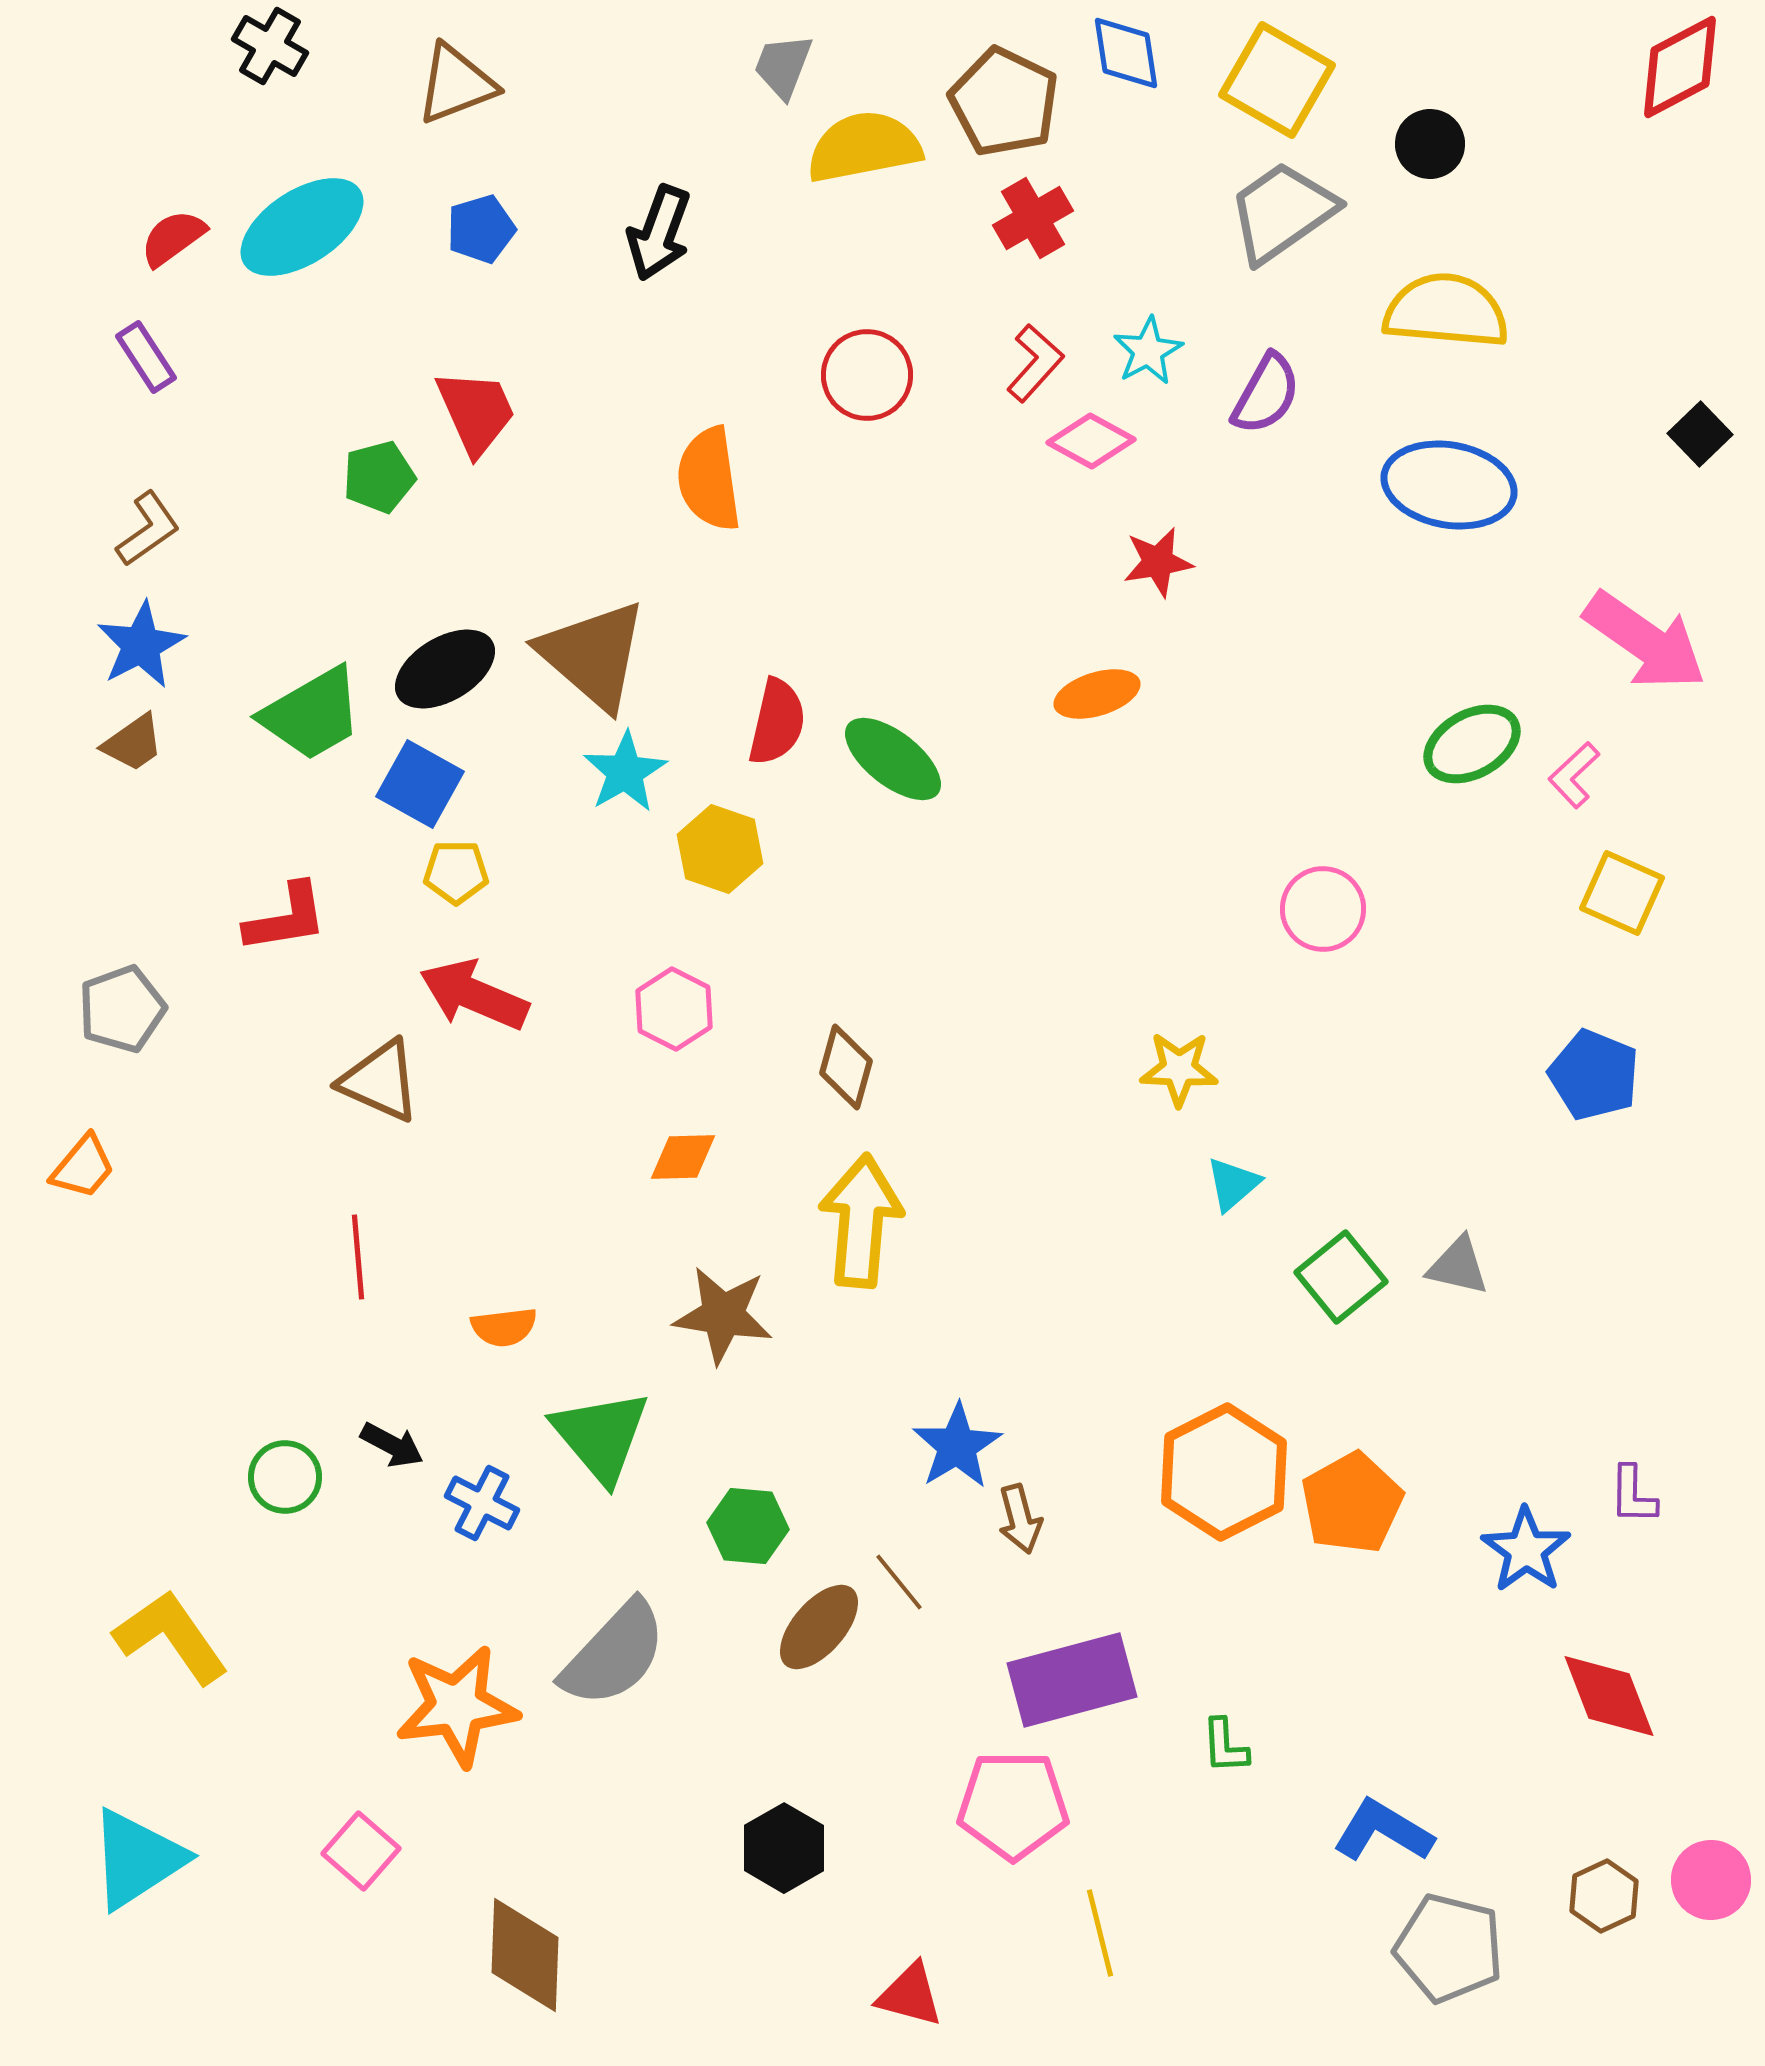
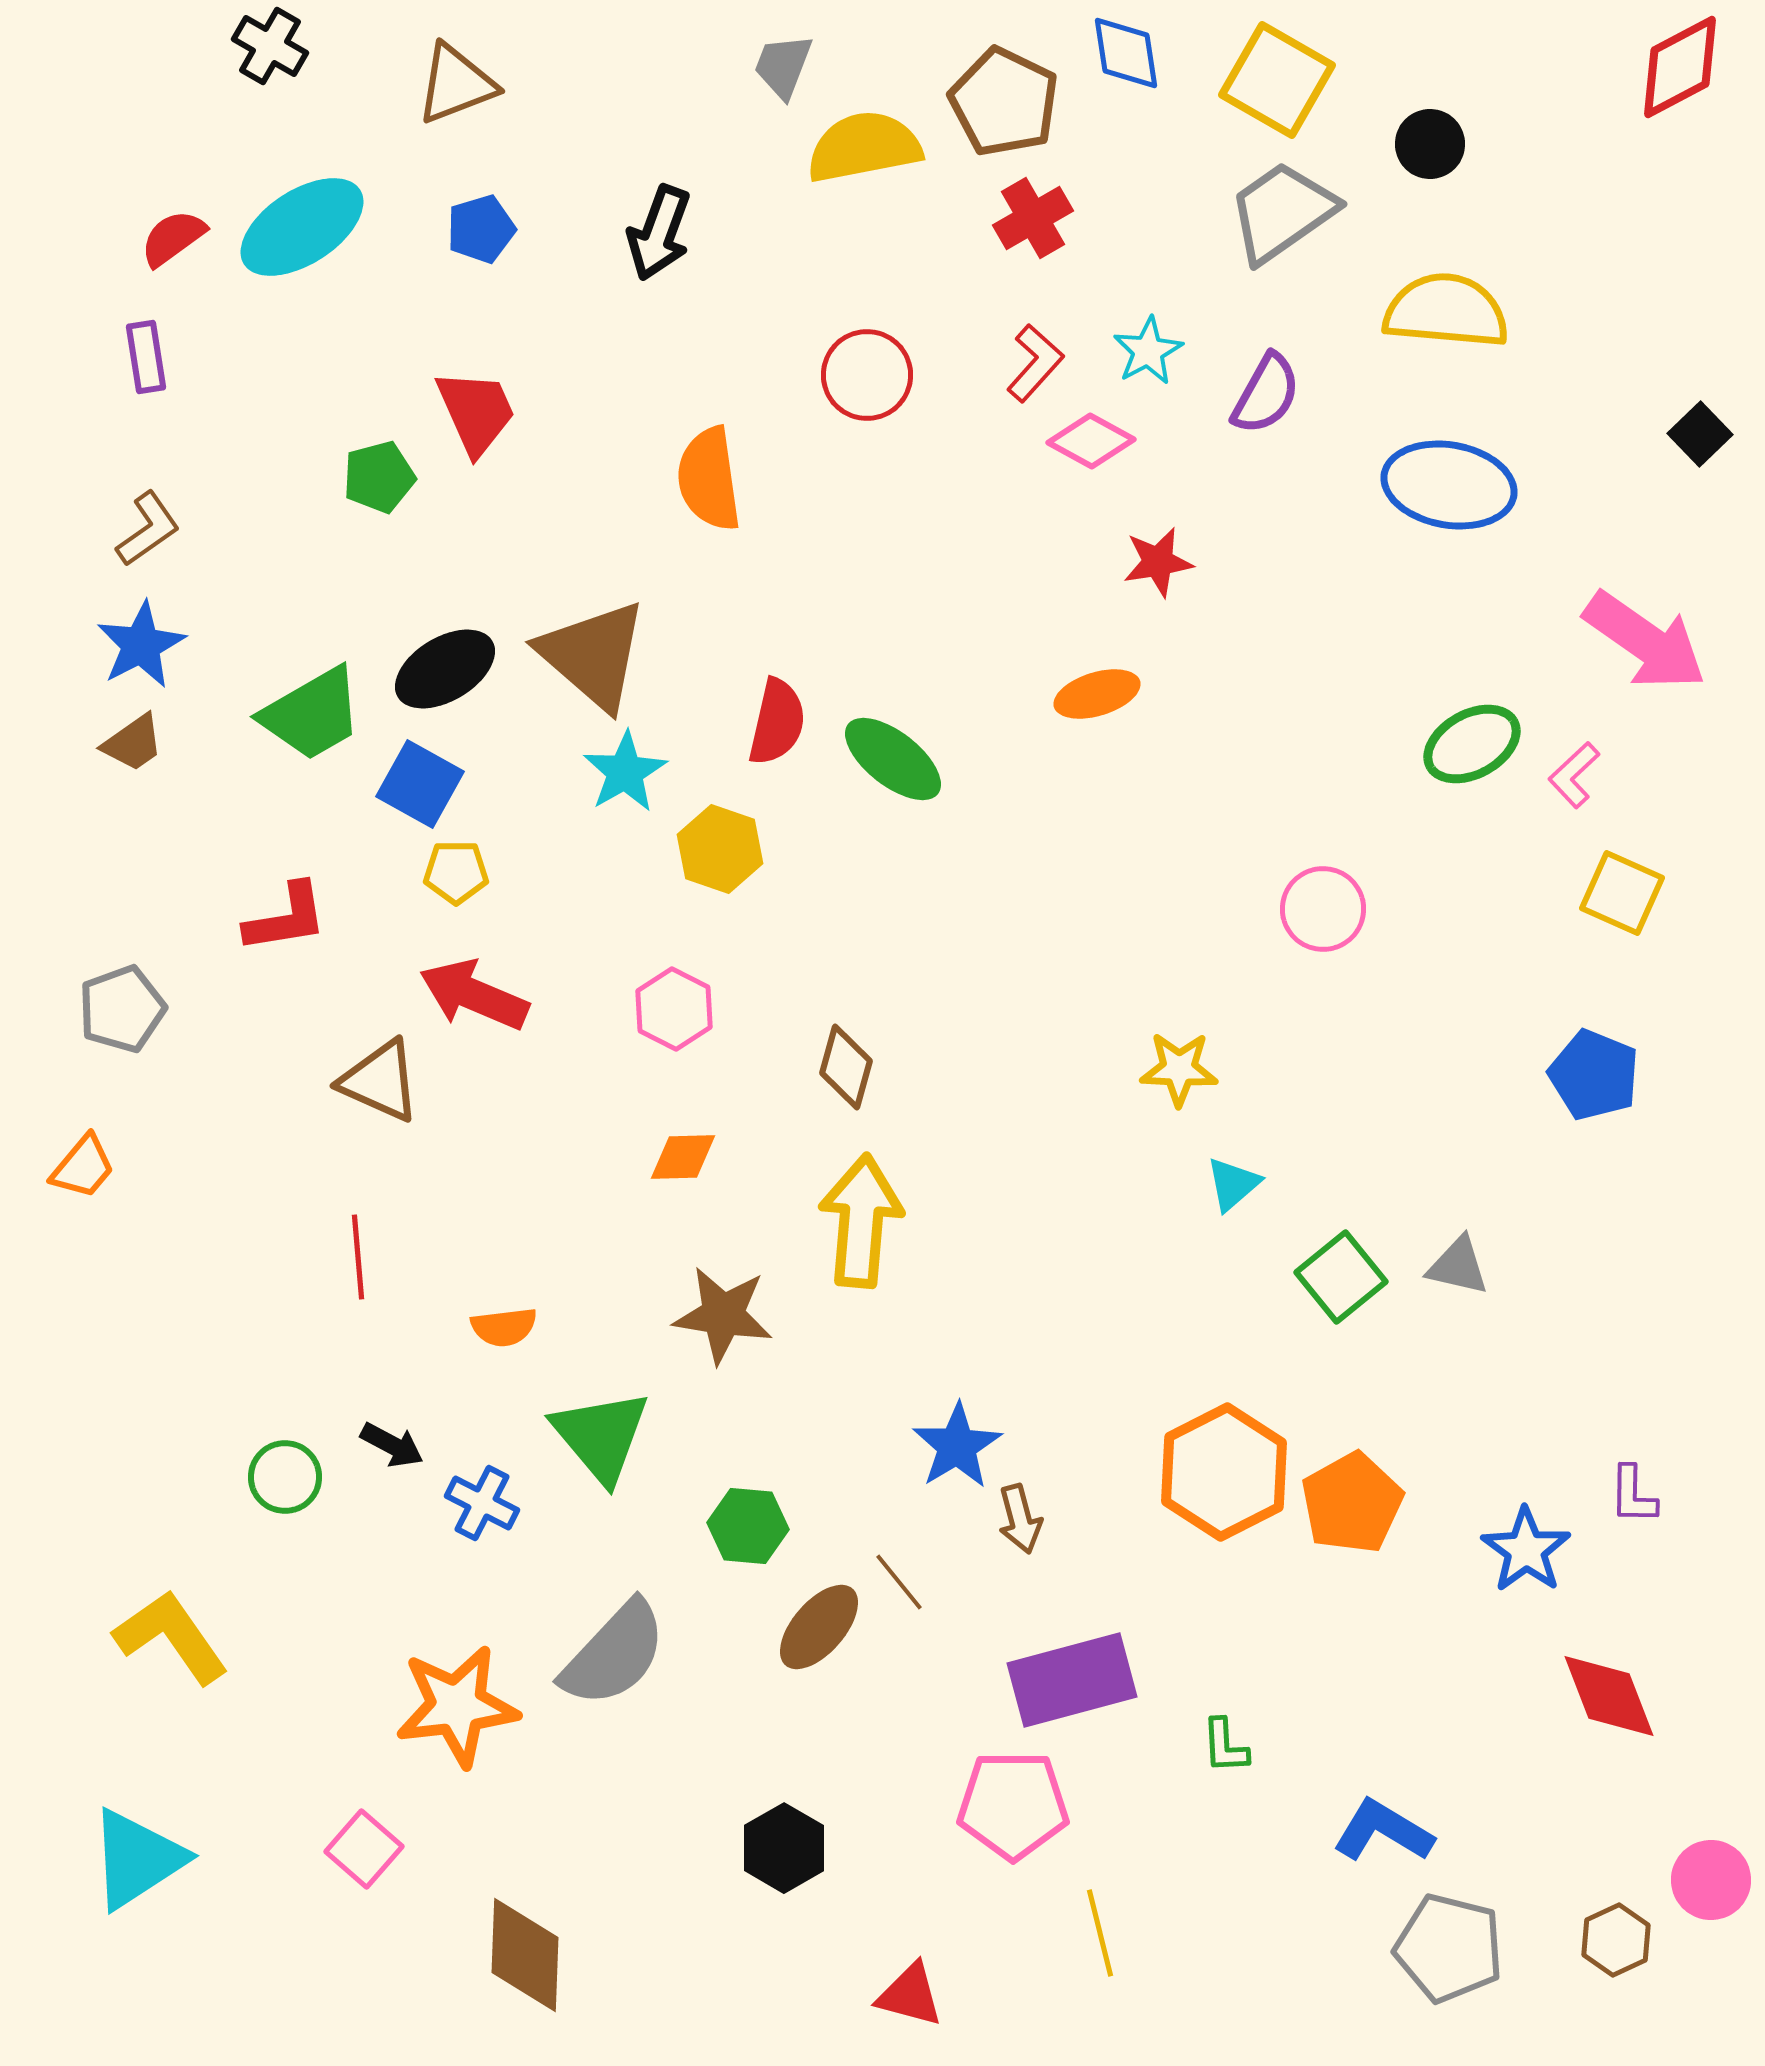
purple rectangle at (146, 357): rotated 24 degrees clockwise
pink square at (361, 1851): moved 3 px right, 2 px up
brown hexagon at (1604, 1896): moved 12 px right, 44 px down
